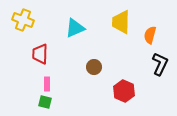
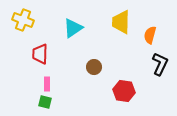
cyan triangle: moved 2 px left; rotated 10 degrees counterclockwise
red hexagon: rotated 15 degrees counterclockwise
